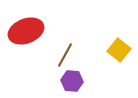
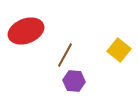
purple hexagon: moved 2 px right
